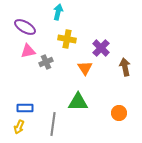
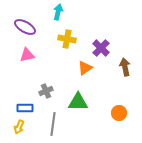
pink triangle: moved 1 px left, 4 px down
gray cross: moved 29 px down
orange triangle: rotated 28 degrees clockwise
